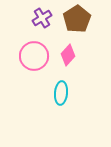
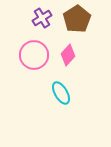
pink circle: moved 1 px up
cyan ellipse: rotated 35 degrees counterclockwise
